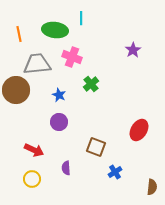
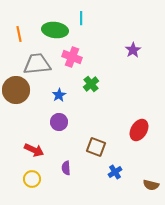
blue star: rotated 16 degrees clockwise
brown semicircle: moved 1 px left, 2 px up; rotated 98 degrees clockwise
